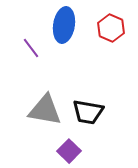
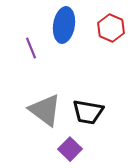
purple line: rotated 15 degrees clockwise
gray triangle: rotated 27 degrees clockwise
purple square: moved 1 px right, 2 px up
